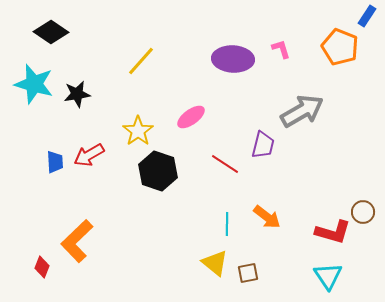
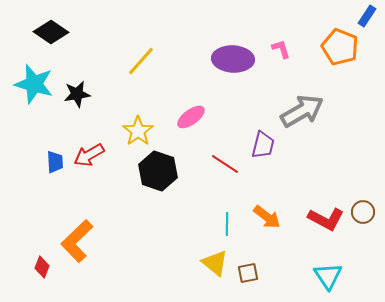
red L-shape: moved 7 px left, 13 px up; rotated 12 degrees clockwise
